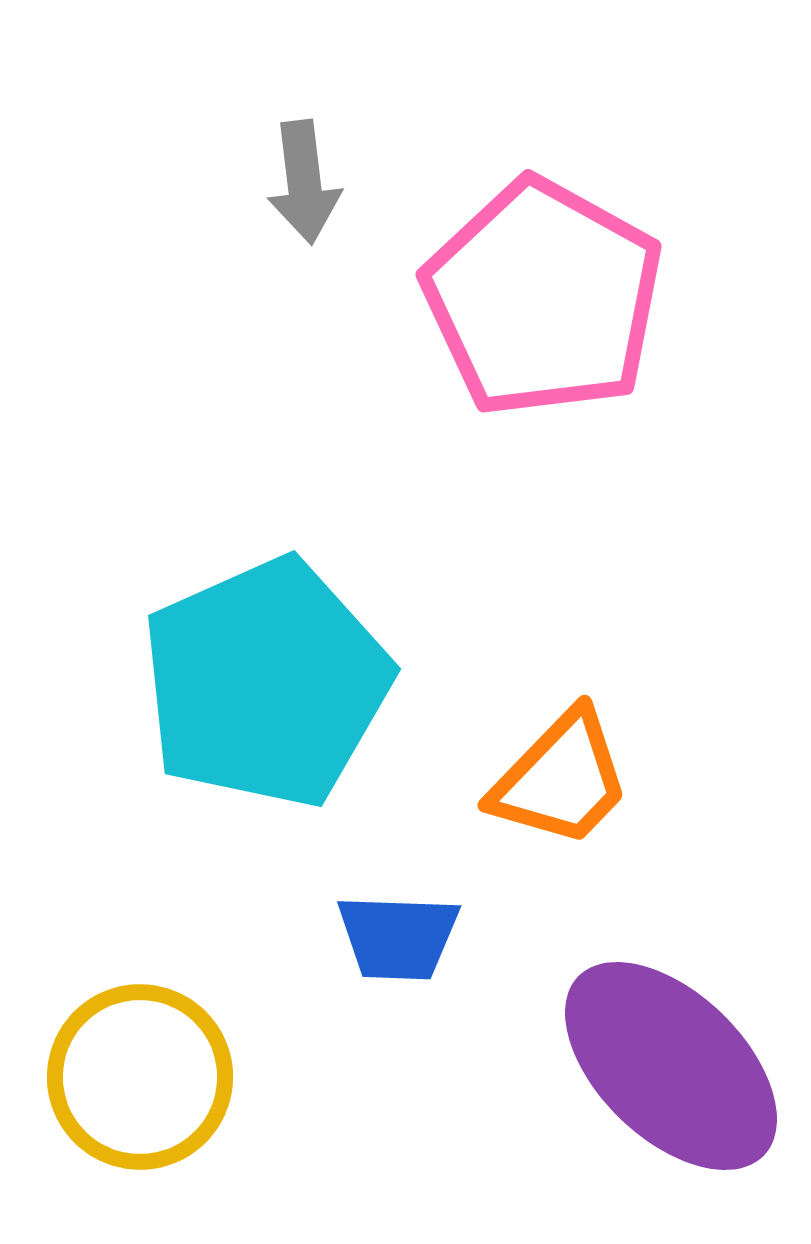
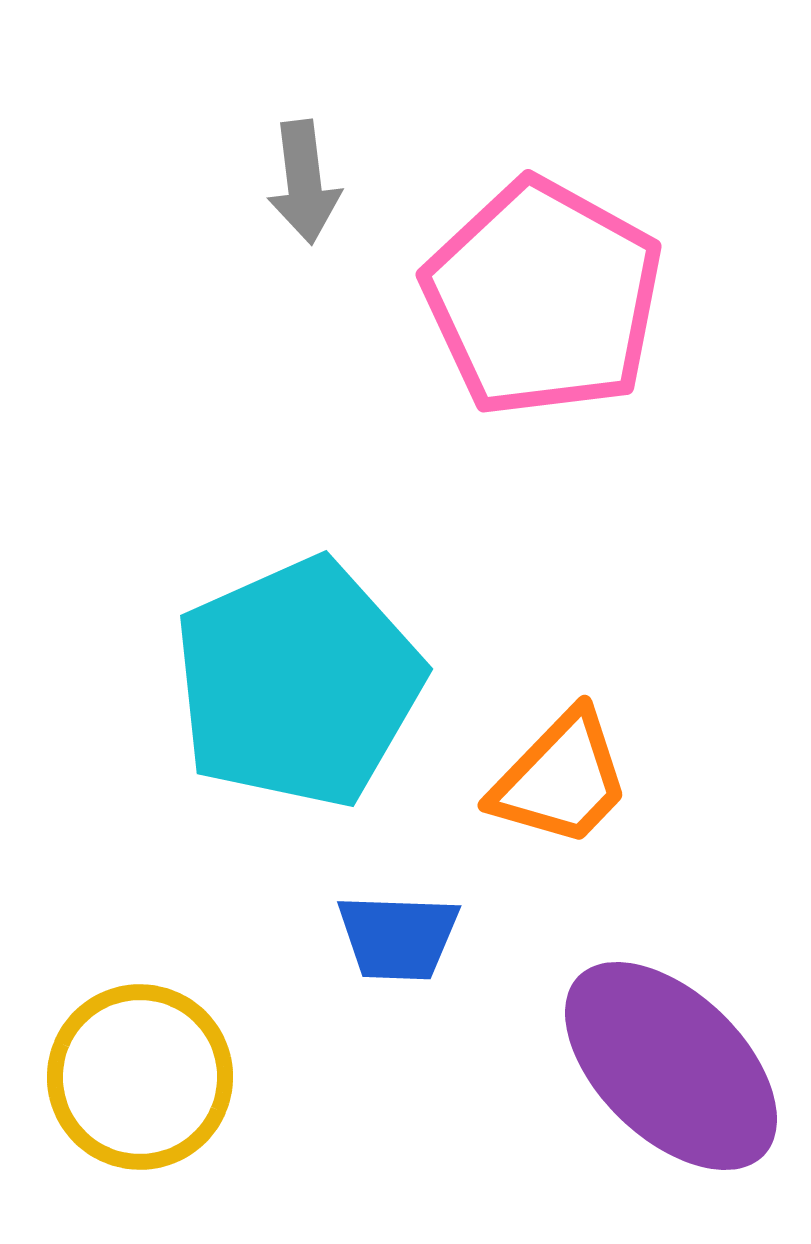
cyan pentagon: moved 32 px right
